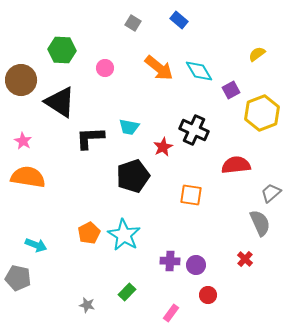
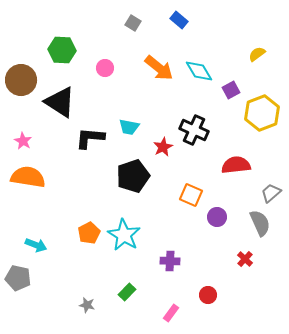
black L-shape: rotated 8 degrees clockwise
orange square: rotated 15 degrees clockwise
purple circle: moved 21 px right, 48 px up
